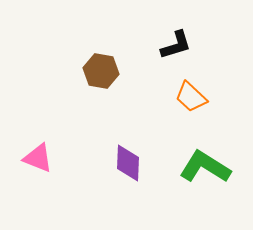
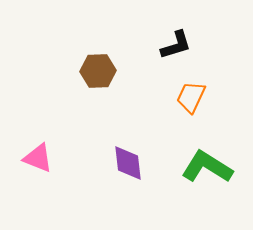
brown hexagon: moved 3 px left; rotated 12 degrees counterclockwise
orange trapezoid: rotated 72 degrees clockwise
purple diamond: rotated 9 degrees counterclockwise
green L-shape: moved 2 px right
